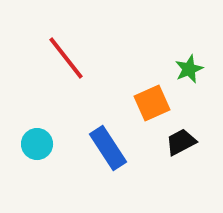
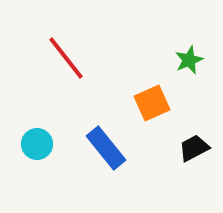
green star: moved 9 px up
black trapezoid: moved 13 px right, 6 px down
blue rectangle: moved 2 px left; rotated 6 degrees counterclockwise
